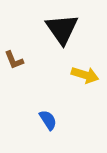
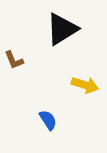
black triangle: rotated 33 degrees clockwise
yellow arrow: moved 10 px down
